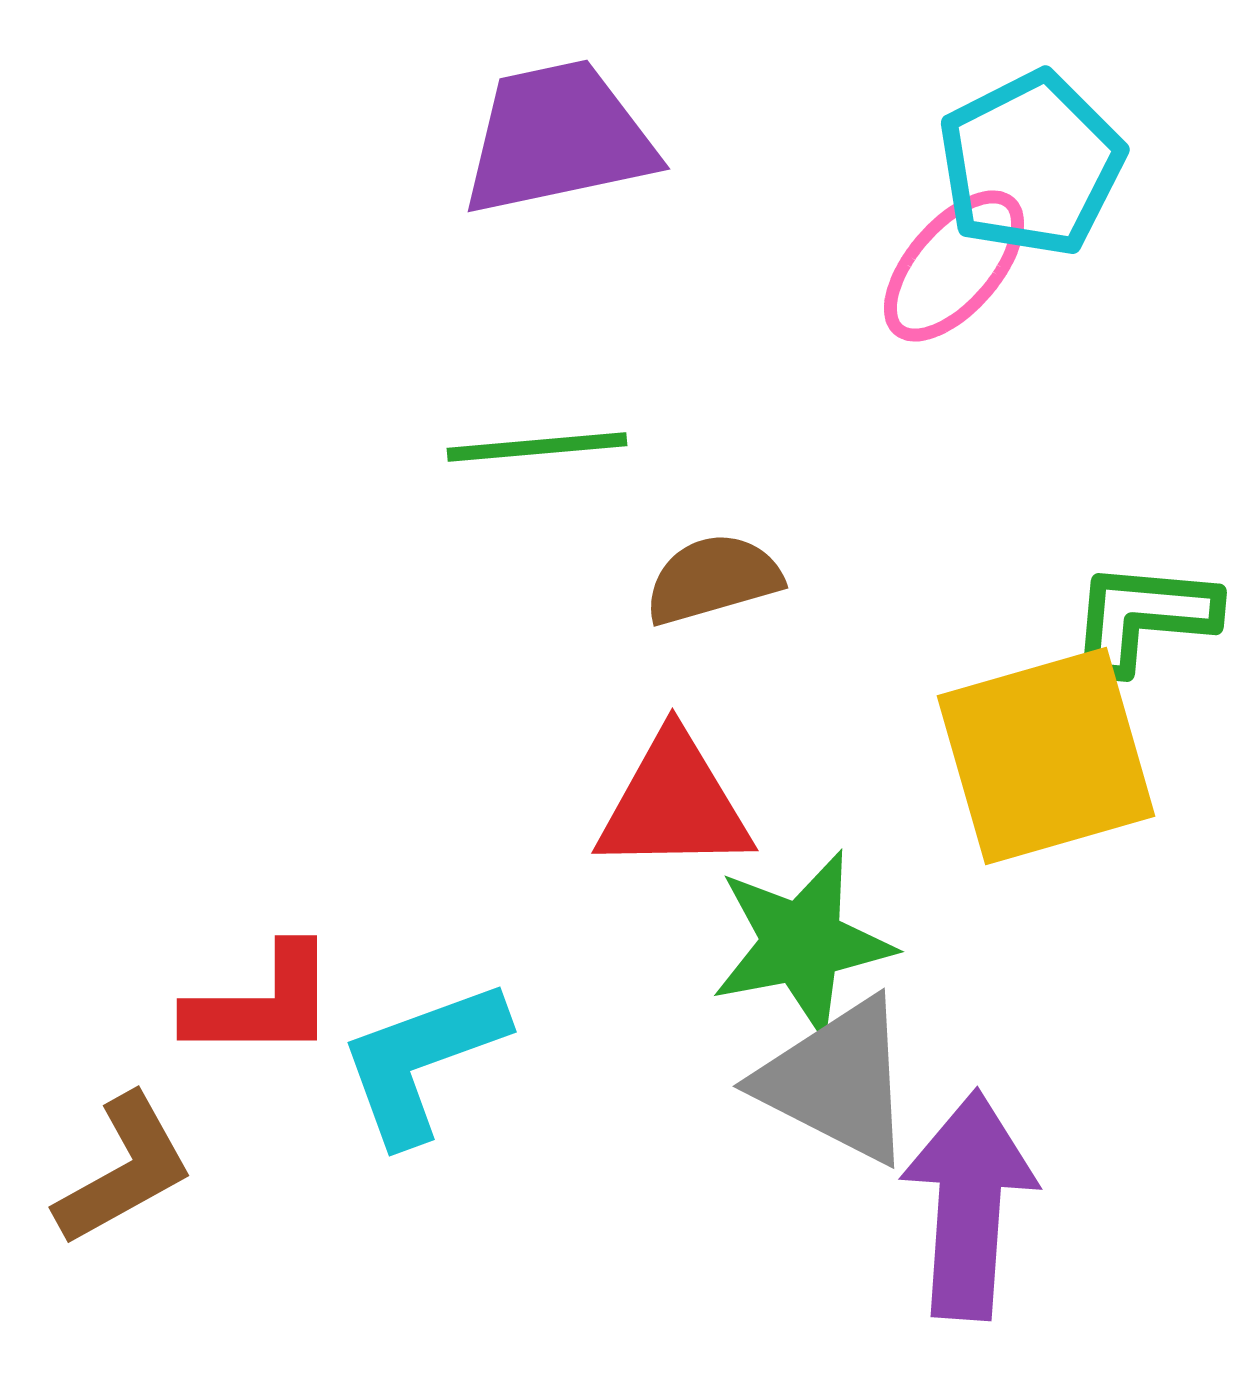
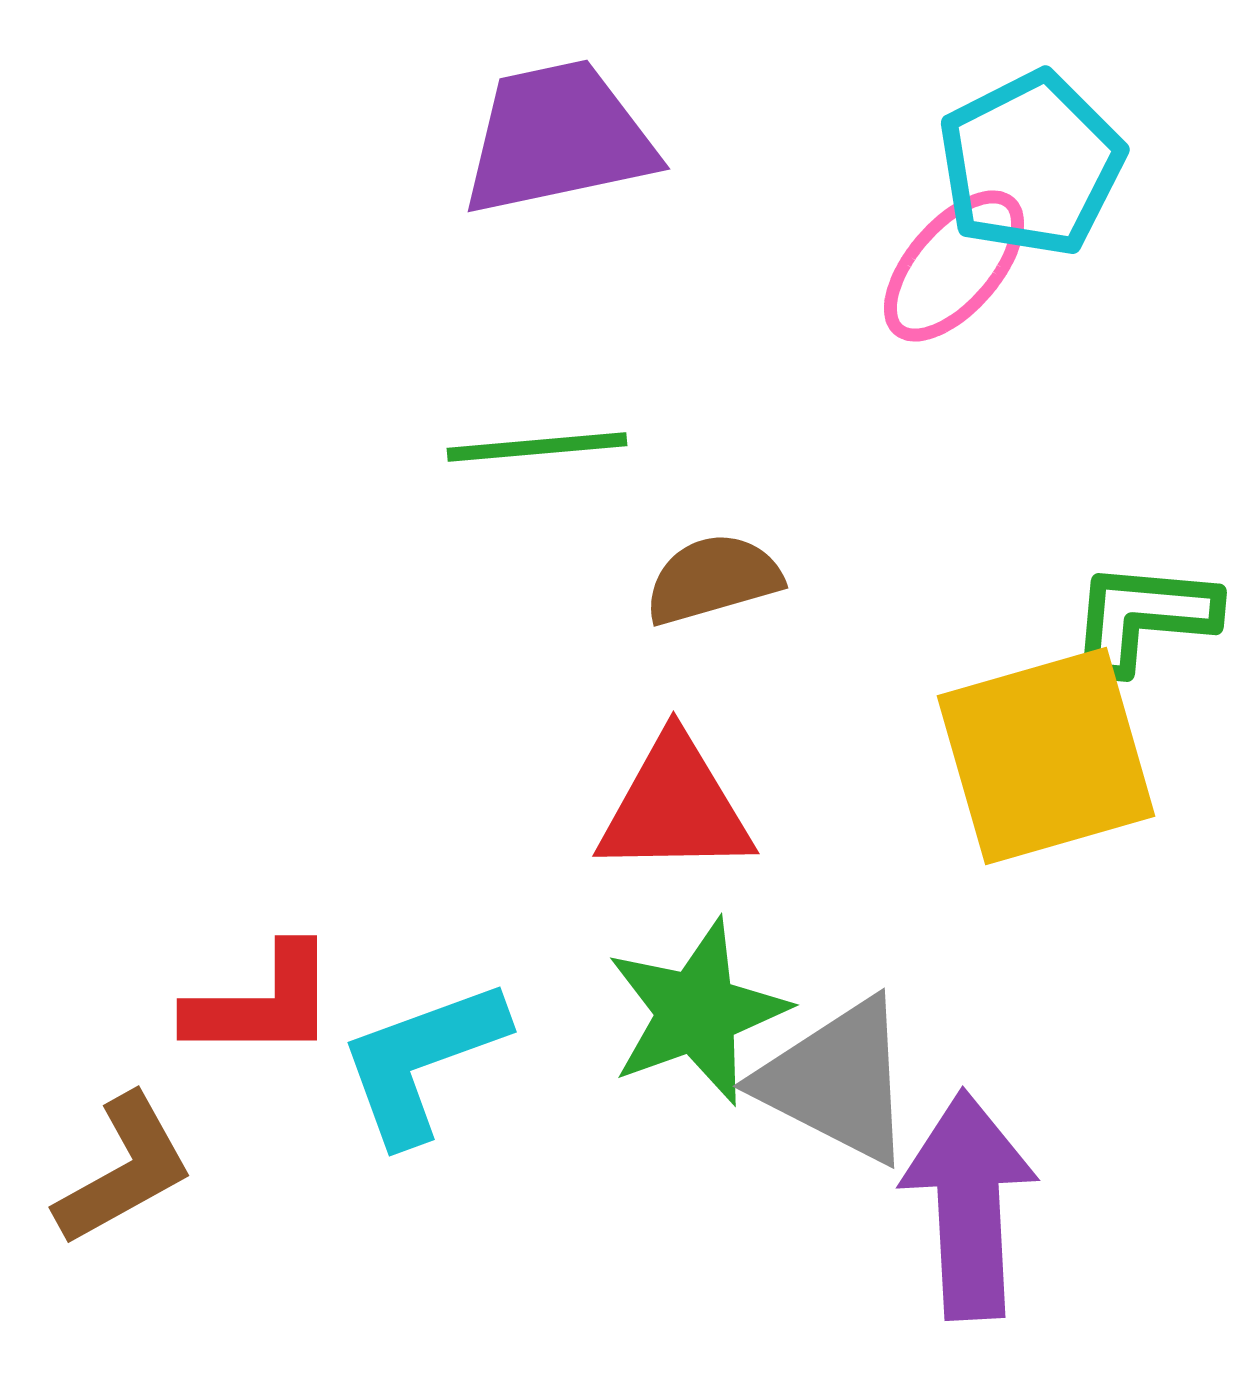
red triangle: moved 1 px right, 3 px down
green star: moved 105 px left, 69 px down; rotated 9 degrees counterclockwise
purple arrow: rotated 7 degrees counterclockwise
